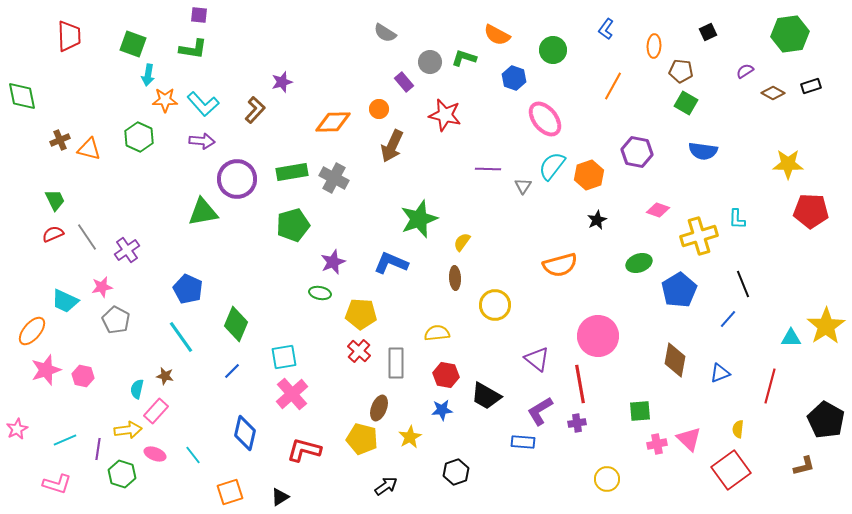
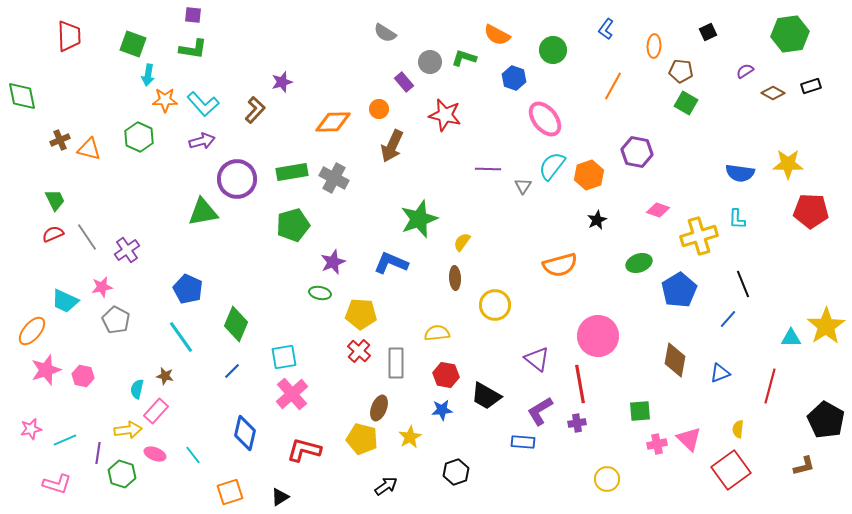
purple square at (199, 15): moved 6 px left
purple arrow at (202, 141): rotated 20 degrees counterclockwise
blue semicircle at (703, 151): moved 37 px right, 22 px down
pink star at (17, 429): moved 14 px right; rotated 15 degrees clockwise
purple line at (98, 449): moved 4 px down
